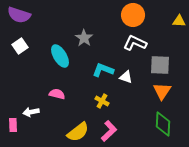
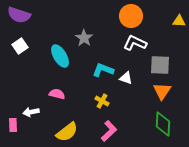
orange circle: moved 2 px left, 1 px down
white triangle: moved 1 px down
yellow semicircle: moved 11 px left
